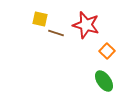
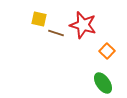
yellow square: moved 1 px left
red star: moved 3 px left
green ellipse: moved 1 px left, 2 px down
